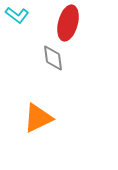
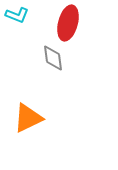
cyan L-shape: rotated 15 degrees counterclockwise
orange triangle: moved 10 px left
